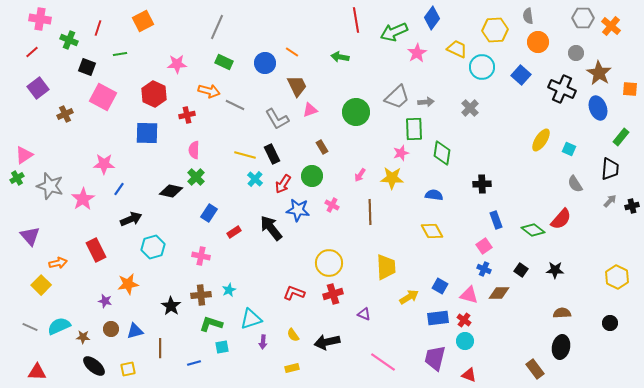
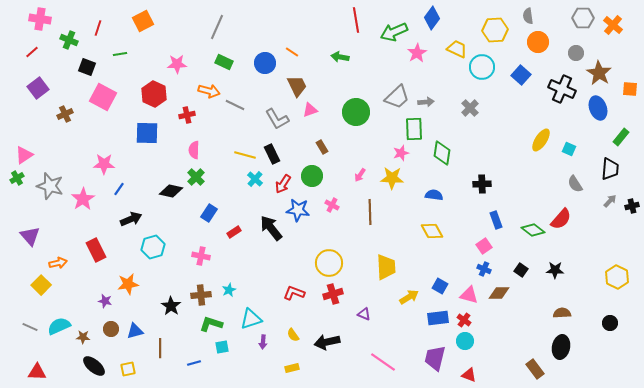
orange cross at (611, 26): moved 2 px right, 1 px up
